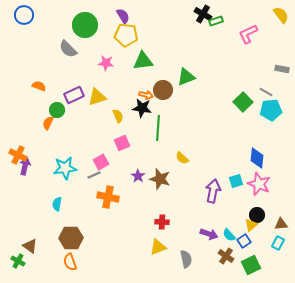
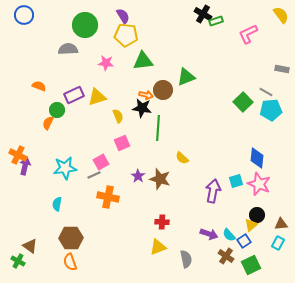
gray semicircle at (68, 49): rotated 132 degrees clockwise
